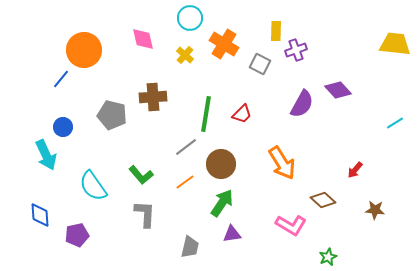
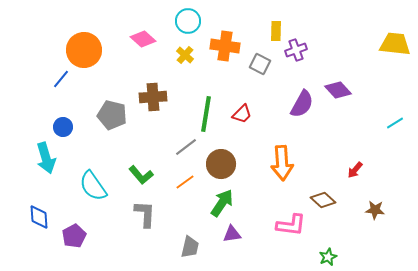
cyan circle: moved 2 px left, 3 px down
pink diamond: rotated 35 degrees counterclockwise
orange cross: moved 1 px right, 2 px down; rotated 24 degrees counterclockwise
cyan arrow: moved 3 px down; rotated 8 degrees clockwise
orange arrow: rotated 28 degrees clockwise
blue diamond: moved 1 px left, 2 px down
pink L-shape: rotated 24 degrees counterclockwise
purple pentagon: moved 3 px left, 1 px down; rotated 15 degrees counterclockwise
